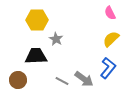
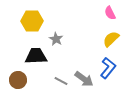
yellow hexagon: moved 5 px left, 1 px down
gray line: moved 1 px left
